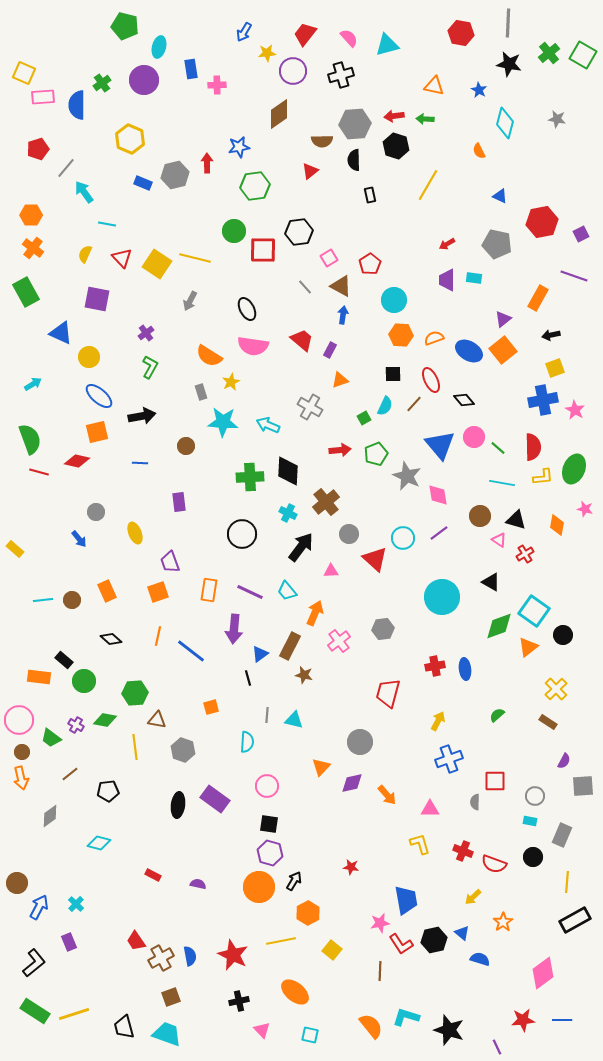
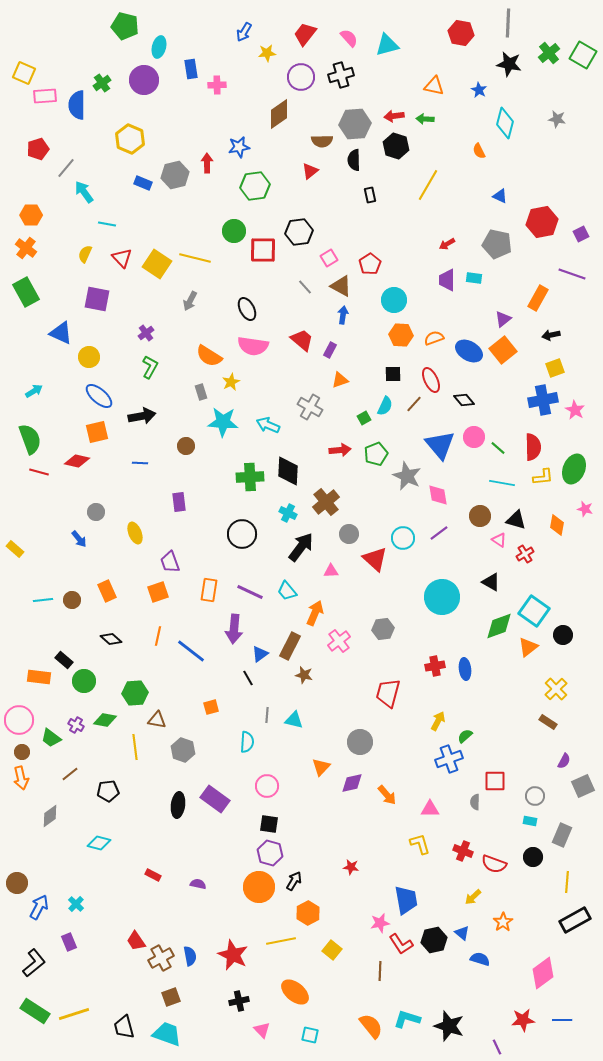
purple circle at (293, 71): moved 8 px right, 6 px down
pink rectangle at (43, 97): moved 2 px right, 1 px up
orange cross at (33, 248): moved 7 px left
purple line at (574, 276): moved 2 px left, 2 px up
cyan arrow at (33, 384): moved 1 px right, 7 px down
black line at (248, 678): rotated 14 degrees counterclockwise
green semicircle at (497, 715): moved 32 px left, 21 px down
gray square at (583, 786): rotated 20 degrees counterclockwise
cyan L-shape at (406, 1017): moved 1 px right, 2 px down
black star at (449, 1030): moved 4 px up
